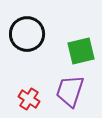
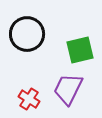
green square: moved 1 px left, 1 px up
purple trapezoid: moved 2 px left, 2 px up; rotated 8 degrees clockwise
